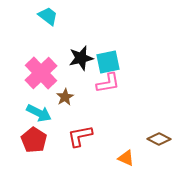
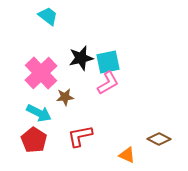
pink L-shape: rotated 20 degrees counterclockwise
brown star: rotated 24 degrees clockwise
orange triangle: moved 1 px right, 3 px up
